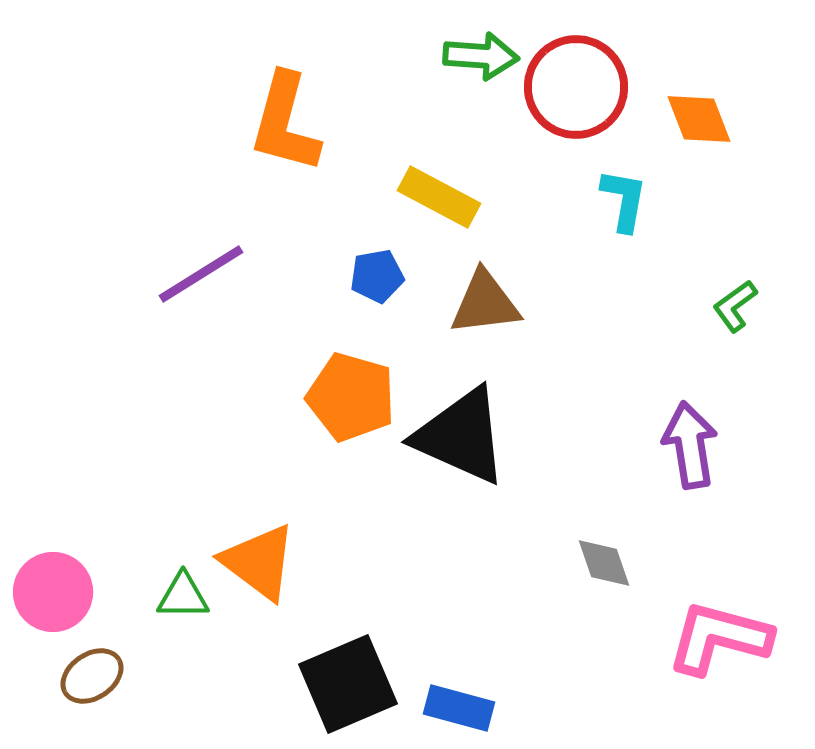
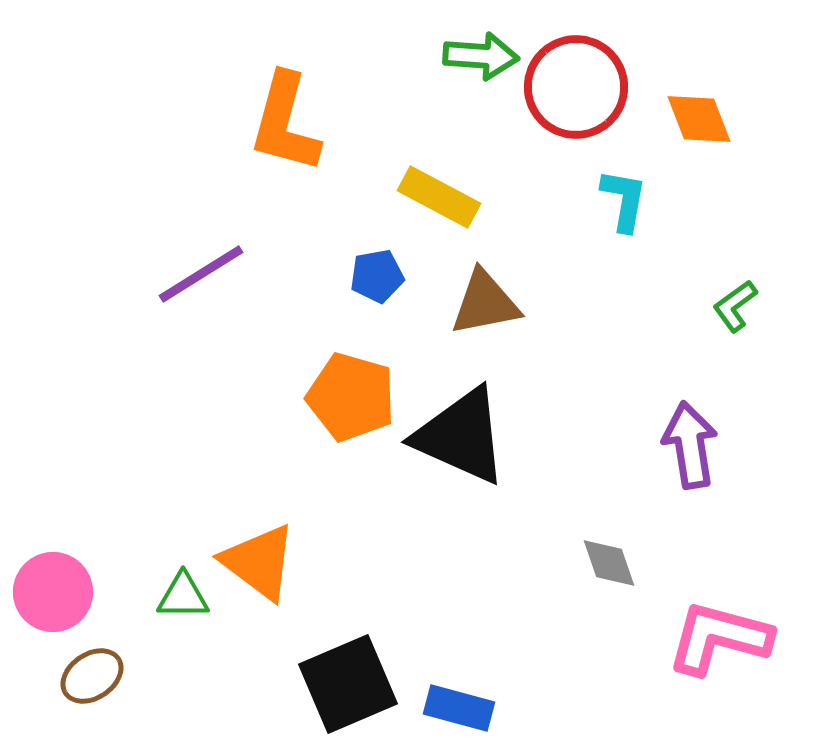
brown triangle: rotated 4 degrees counterclockwise
gray diamond: moved 5 px right
